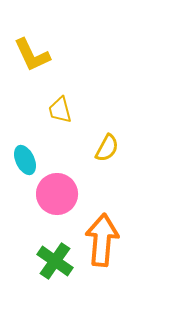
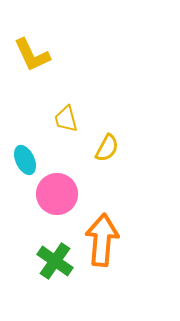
yellow trapezoid: moved 6 px right, 9 px down
